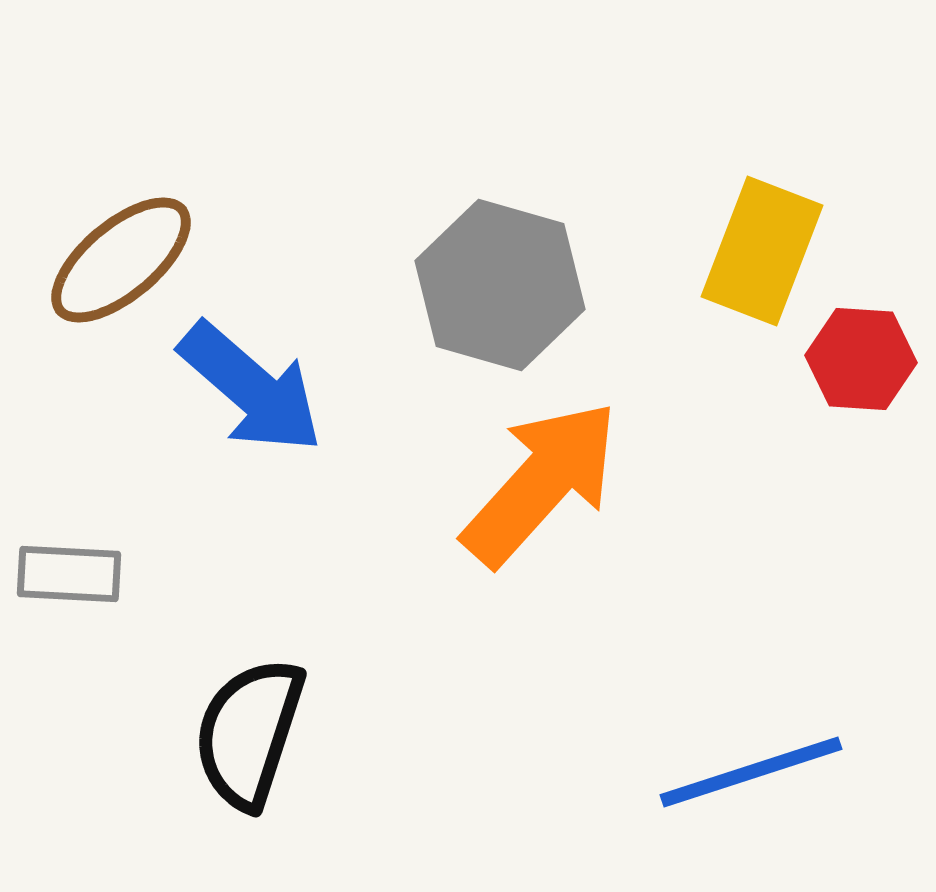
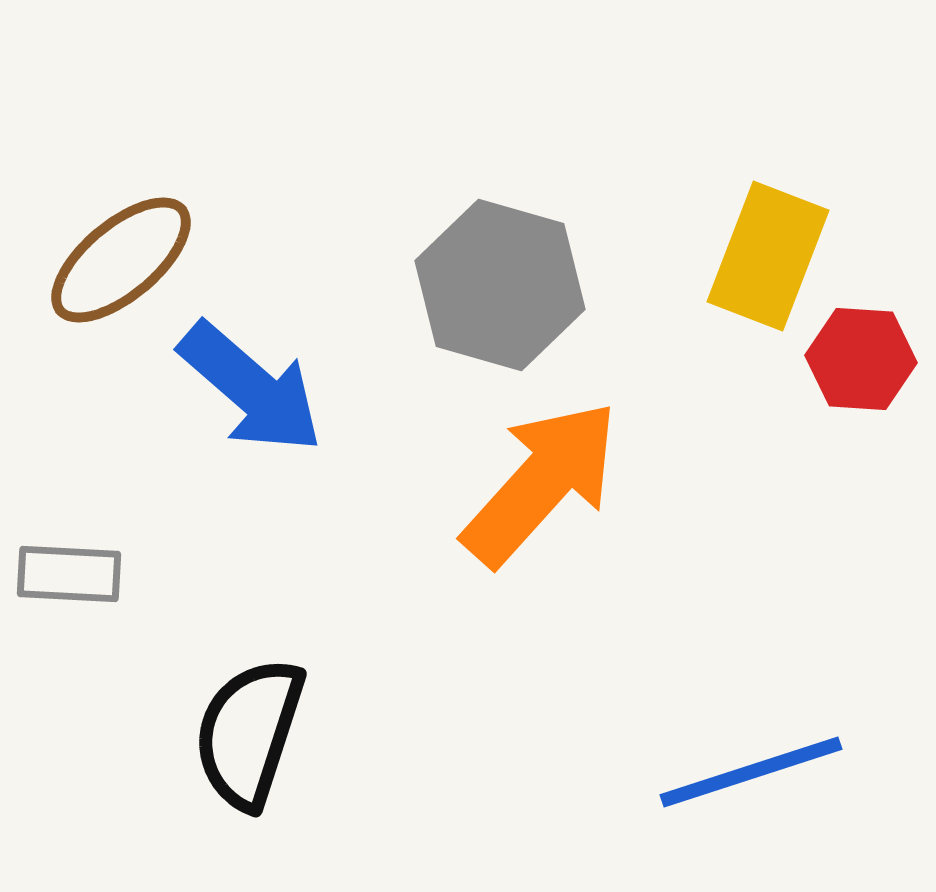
yellow rectangle: moved 6 px right, 5 px down
